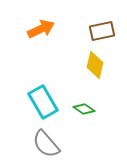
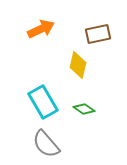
brown rectangle: moved 4 px left, 3 px down
yellow diamond: moved 17 px left
